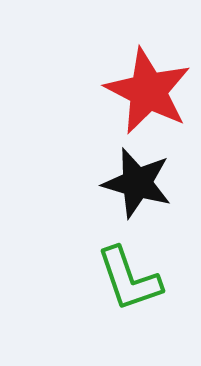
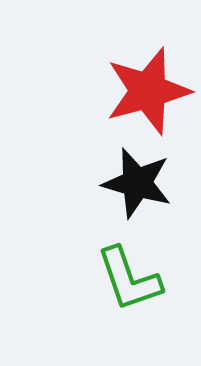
red star: rotated 30 degrees clockwise
